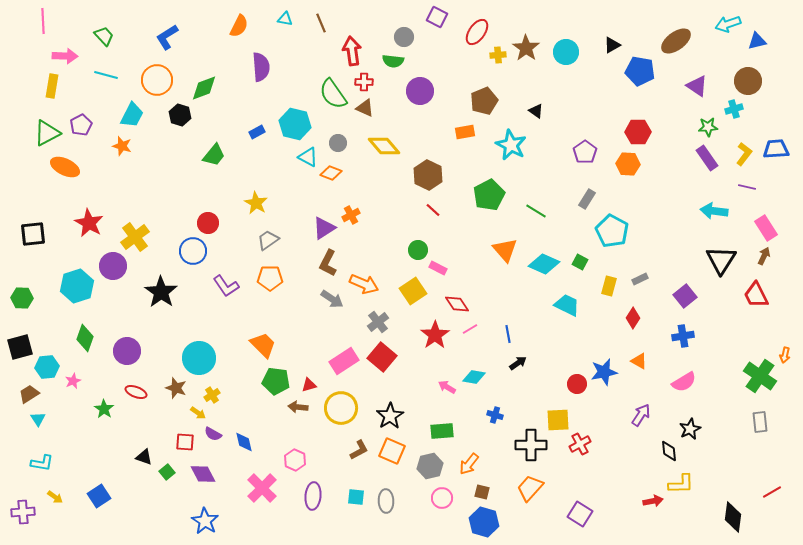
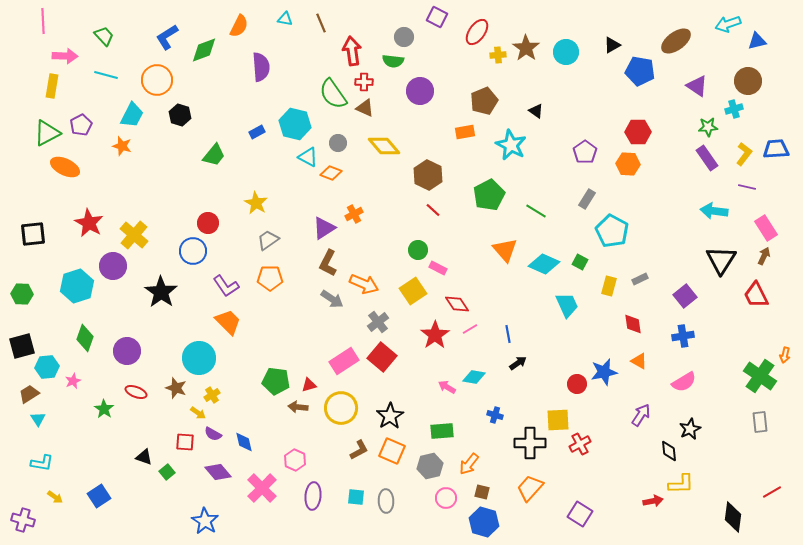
green diamond at (204, 88): moved 38 px up
orange cross at (351, 215): moved 3 px right, 1 px up
yellow cross at (135, 237): moved 1 px left, 2 px up; rotated 12 degrees counterclockwise
green hexagon at (22, 298): moved 4 px up
cyan trapezoid at (567, 305): rotated 40 degrees clockwise
red diamond at (633, 318): moved 6 px down; rotated 40 degrees counterclockwise
orange trapezoid at (263, 345): moved 35 px left, 23 px up
black square at (20, 347): moved 2 px right, 1 px up
black cross at (531, 445): moved 1 px left, 2 px up
purple diamond at (203, 474): moved 15 px right, 2 px up; rotated 12 degrees counterclockwise
pink circle at (442, 498): moved 4 px right
purple cross at (23, 512): moved 8 px down; rotated 20 degrees clockwise
